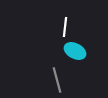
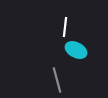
cyan ellipse: moved 1 px right, 1 px up
